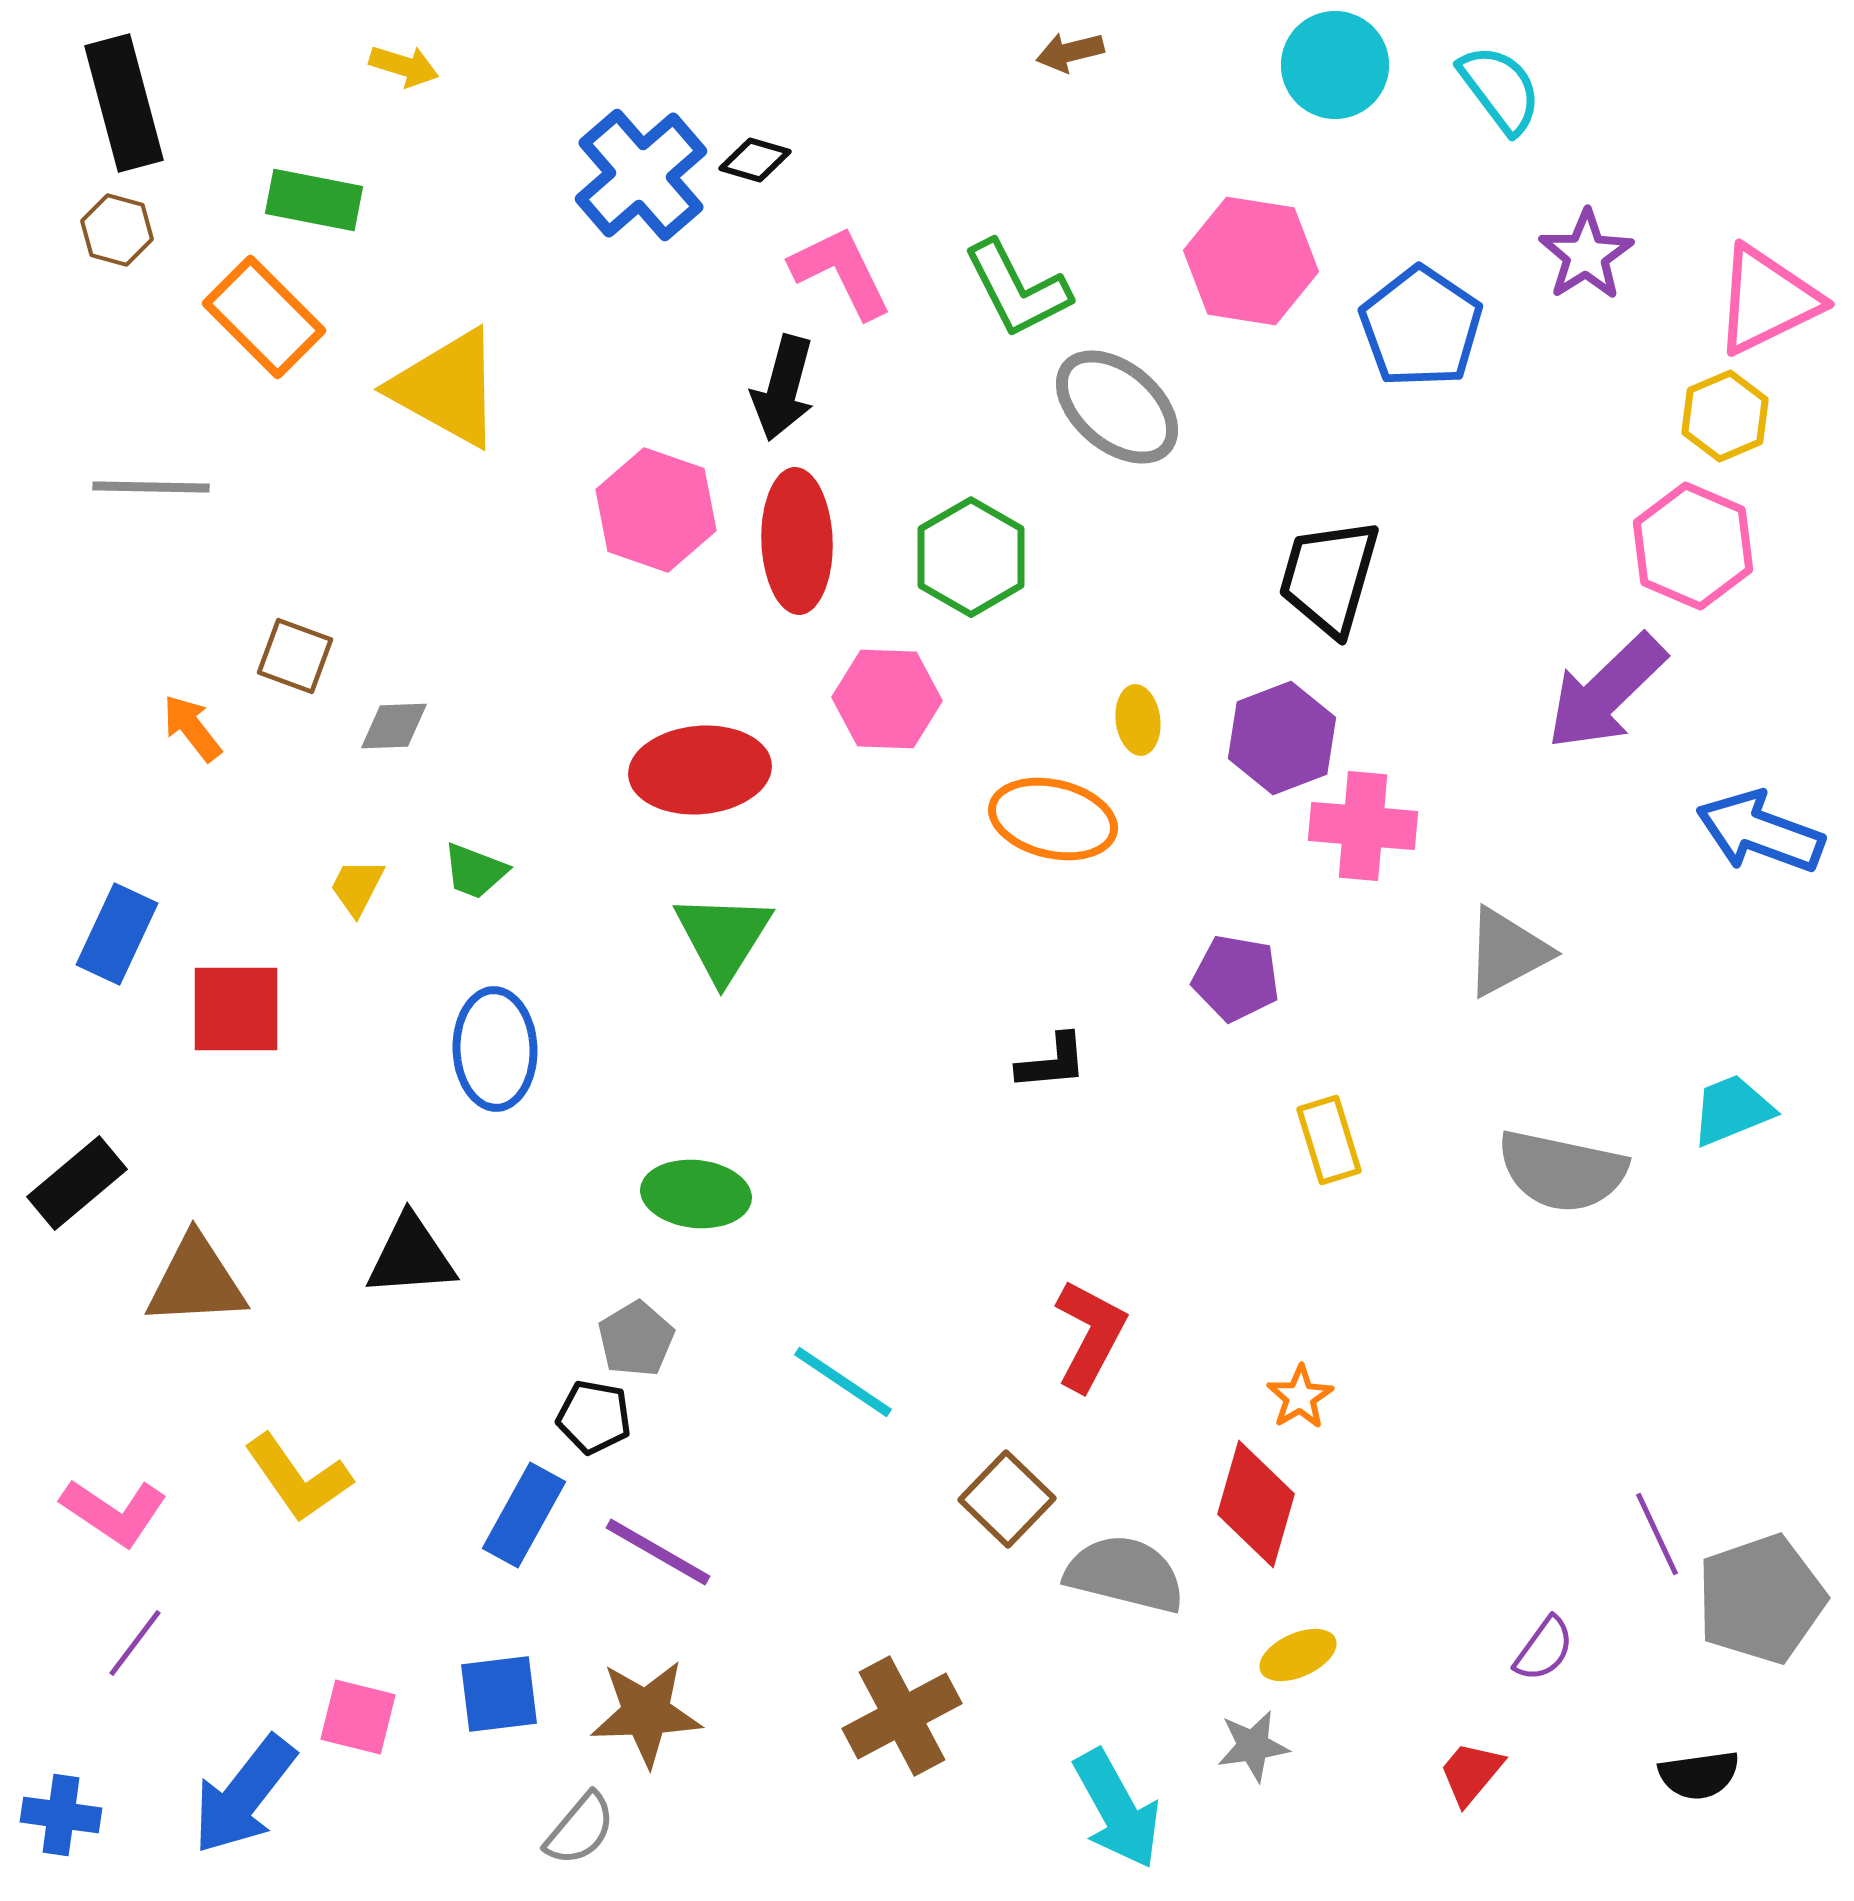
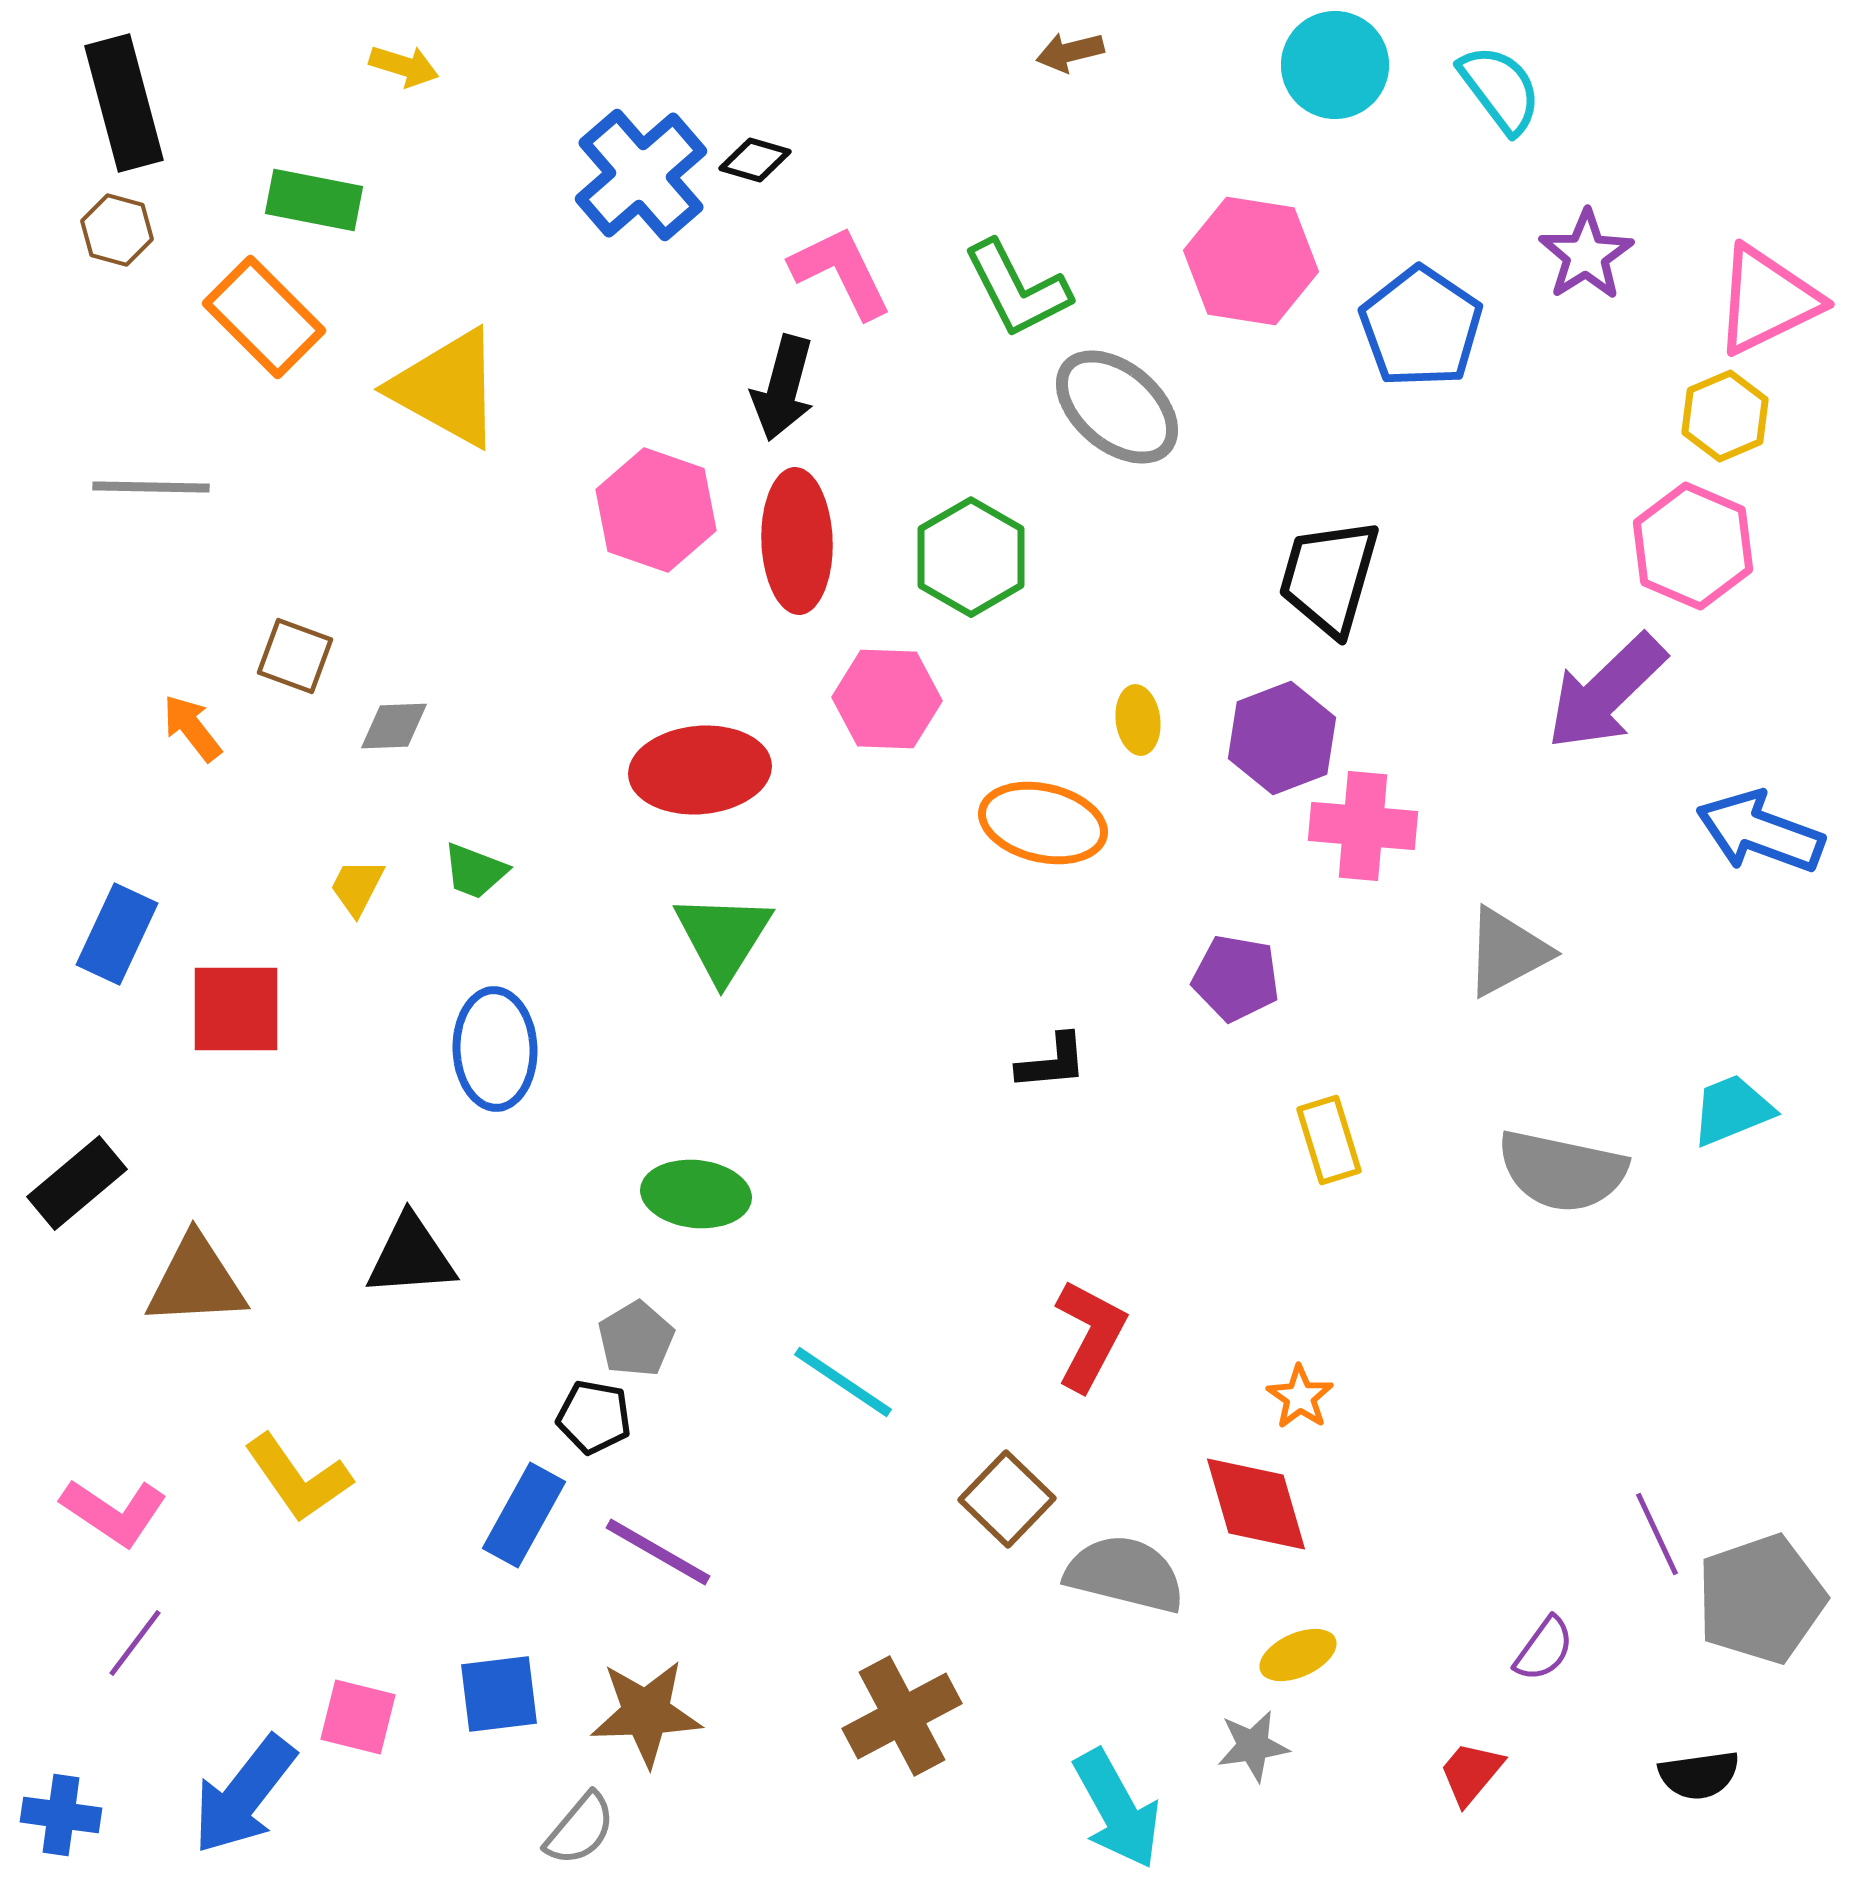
orange ellipse at (1053, 819): moved 10 px left, 4 px down
orange star at (1300, 1397): rotated 6 degrees counterclockwise
red diamond at (1256, 1504): rotated 32 degrees counterclockwise
